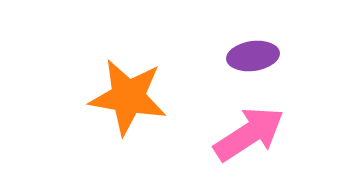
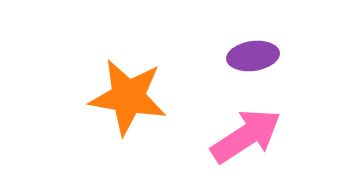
pink arrow: moved 3 px left, 2 px down
